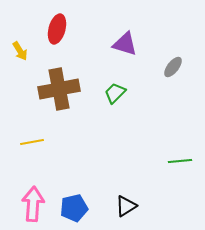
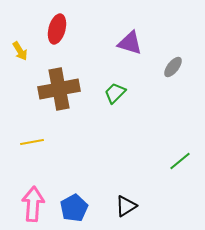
purple triangle: moved 5 px right, 1 px up
green line: rotated 35 degrees counterclockwise
blue pentagon: rotated 16 degrees counterclockwise
